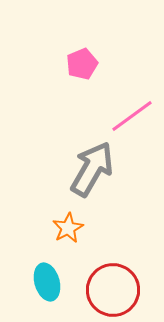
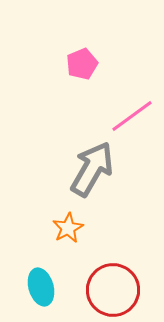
cyan ellipse: moved 6 px left, 5 px down
